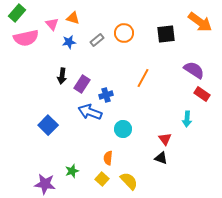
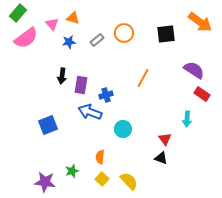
green rectangle: moved 1 px right
pink semicircle: rotated 25 degrees counterclockwise
purple rectangle: moved 1 px left, 1 px down; rotated 24 degrees counterclockwise
blue square: rotated 24 degrees clockwise
orange semicircle: moved 8 px left, 1 px up
purple star: moved 2 px up
